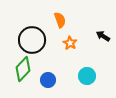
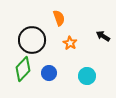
orange semicircle: moved 1 px left, 2 px up
blue circle: moved 1 px right, 7 px up
